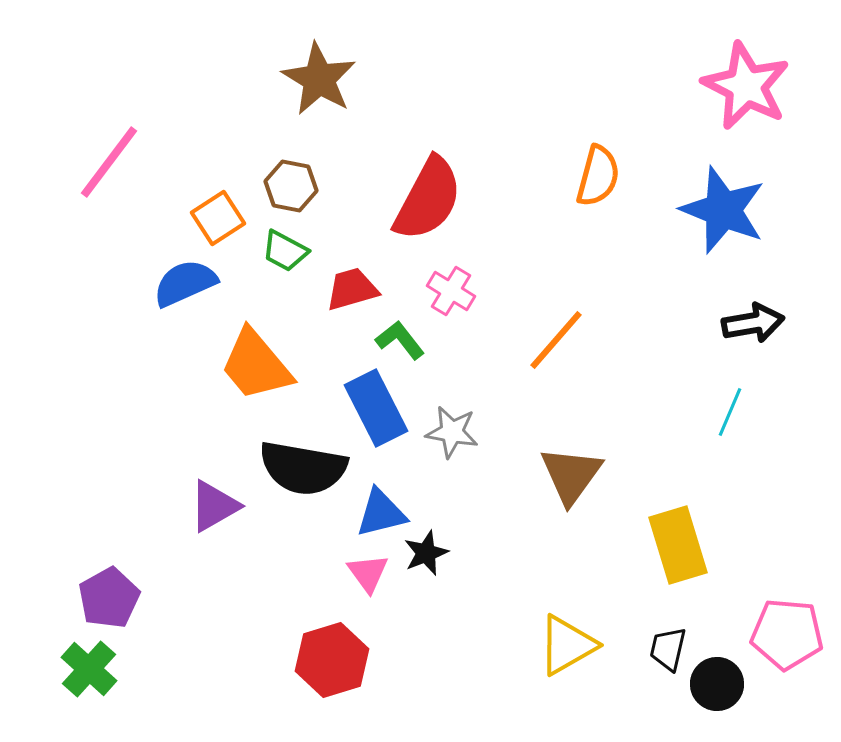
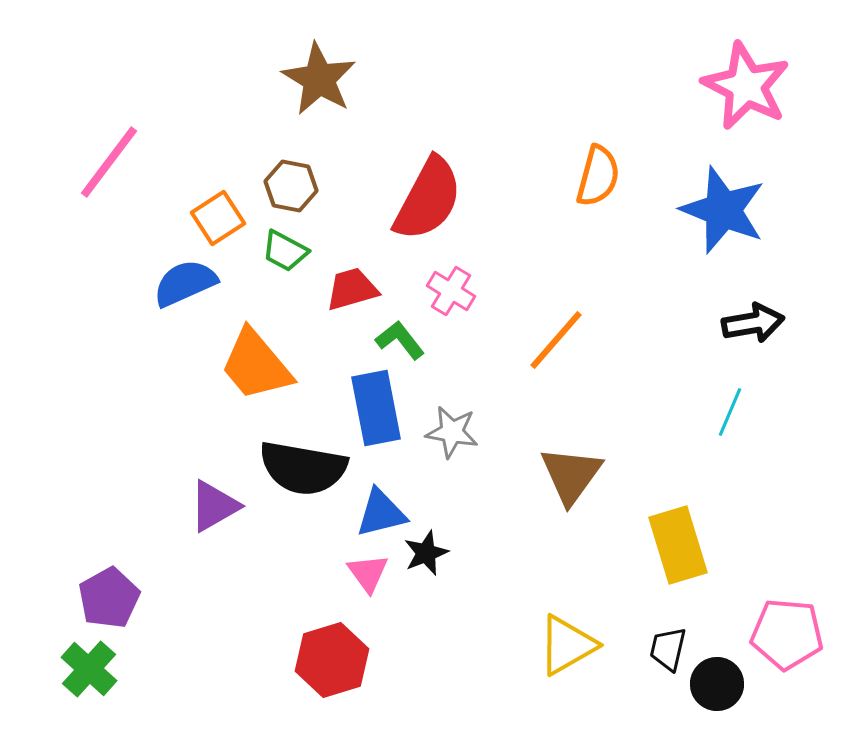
blue rectangle: rotated 16 degrees clockwise
